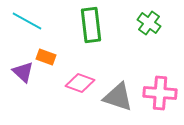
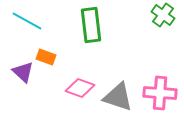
green cross: moved 14 px right, 8 px up
pink diamond: moved 5 px down
